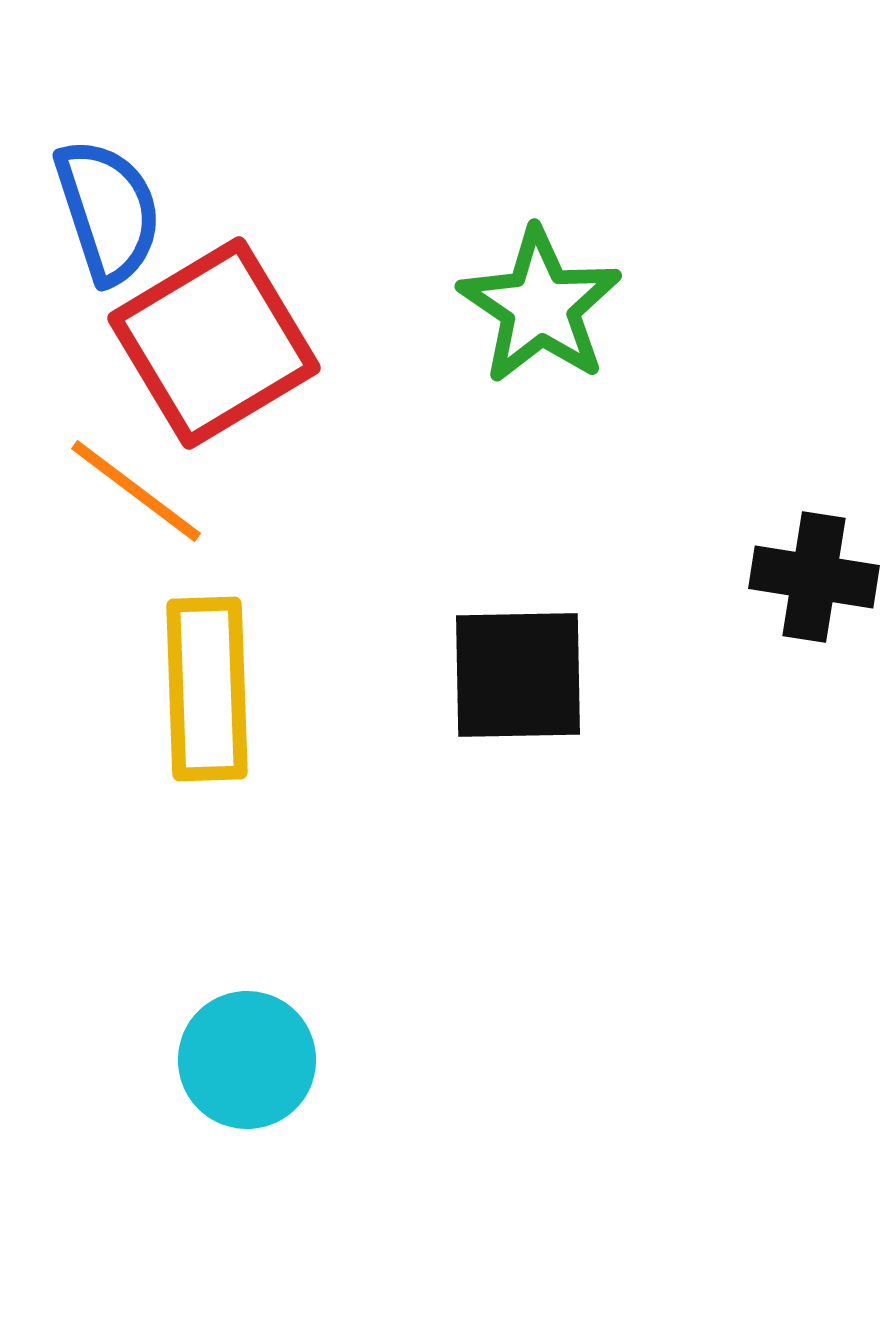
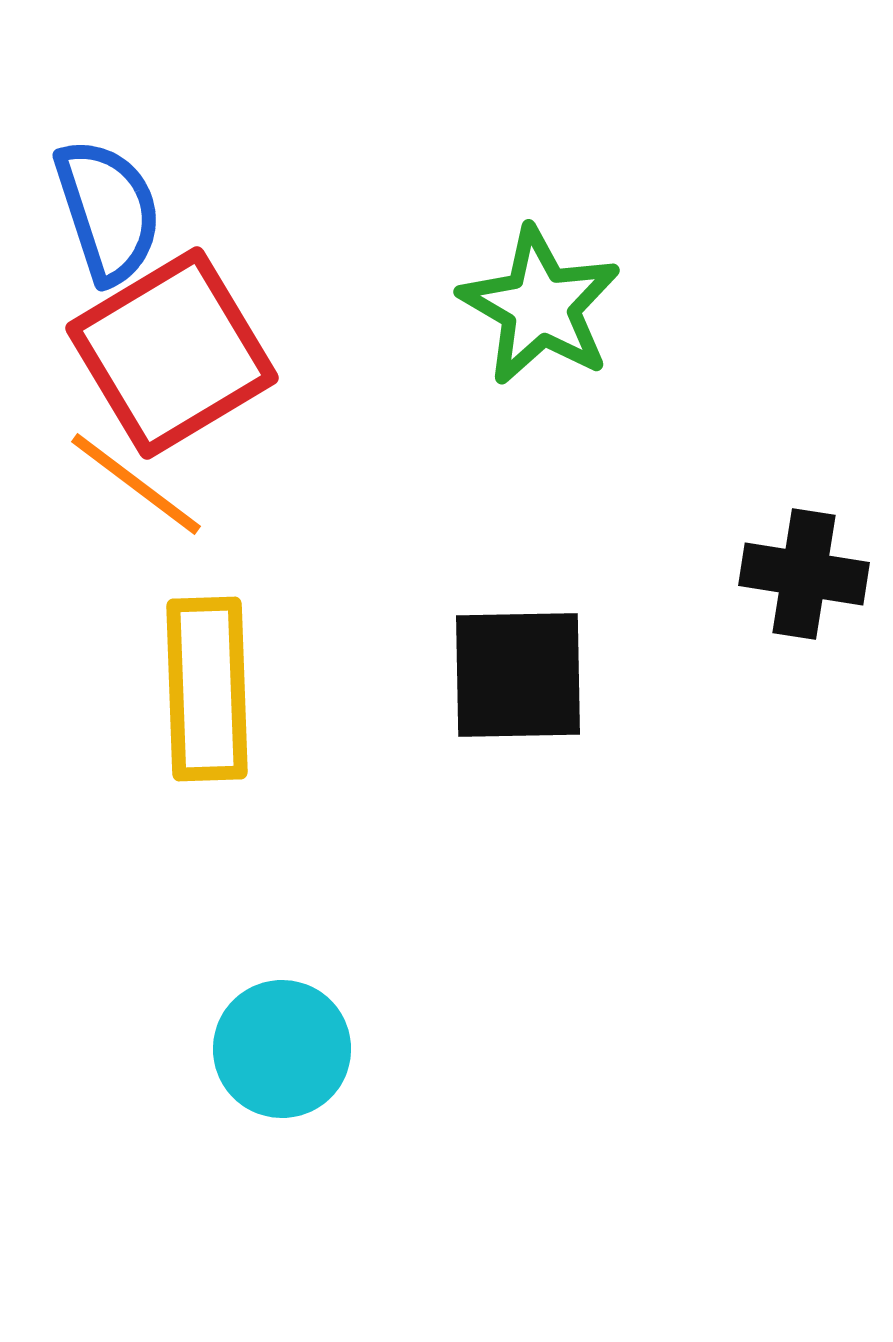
green star: rotated 4 degrees counterclockwise
red square: moved 42 px left, 10 px down
orange line: moved 7 px up
black cross: moved 10 px left, 3 px up
cyan circle: moved 35 px right, 11 px up
